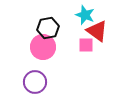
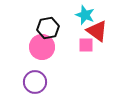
pink circle: moved 1 px left
